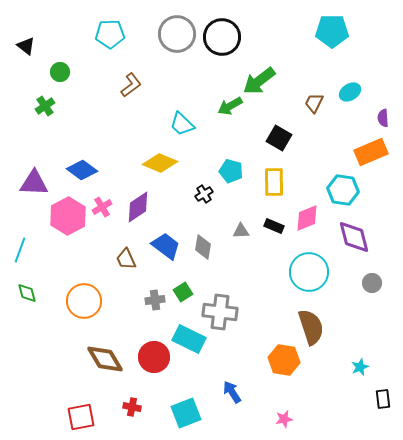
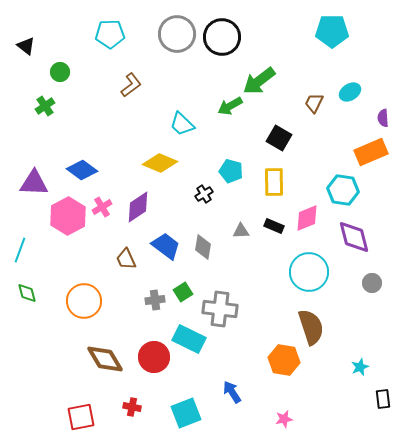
gray cross at (220, 312): moved 3 px up
